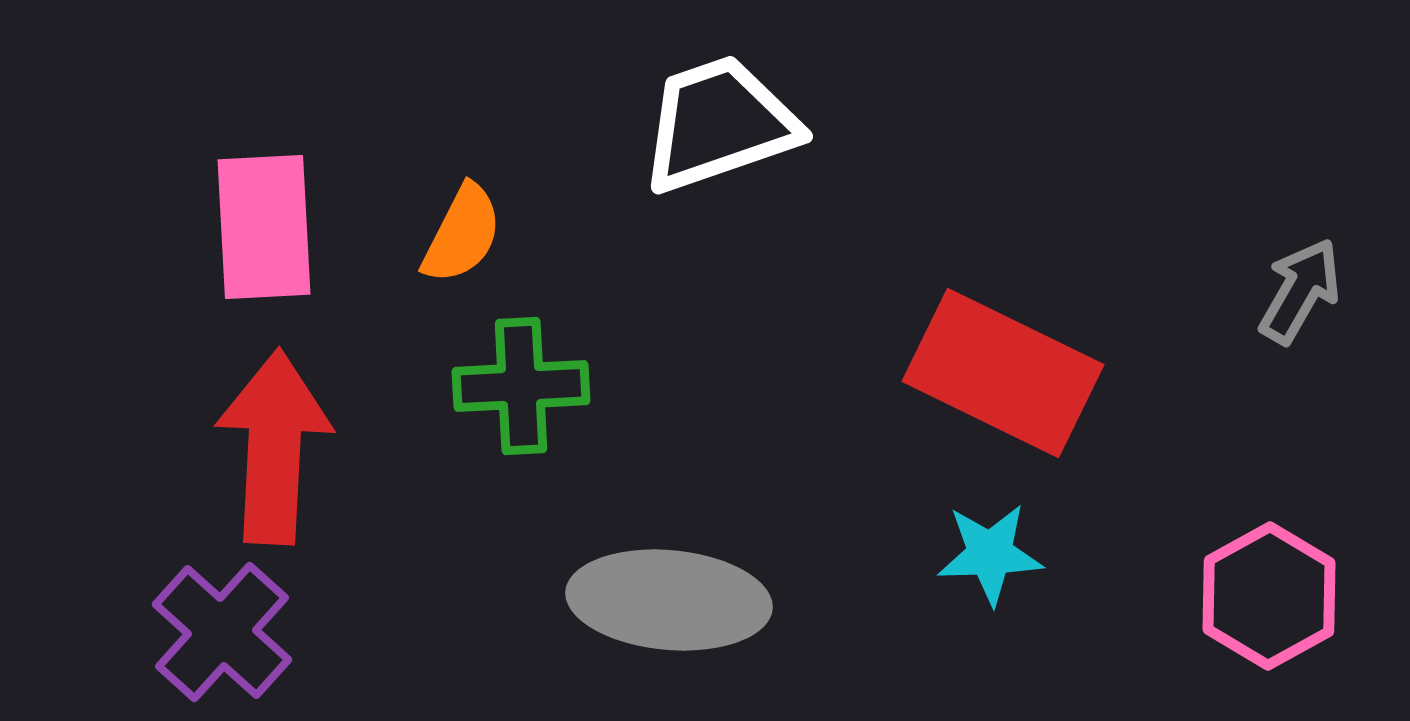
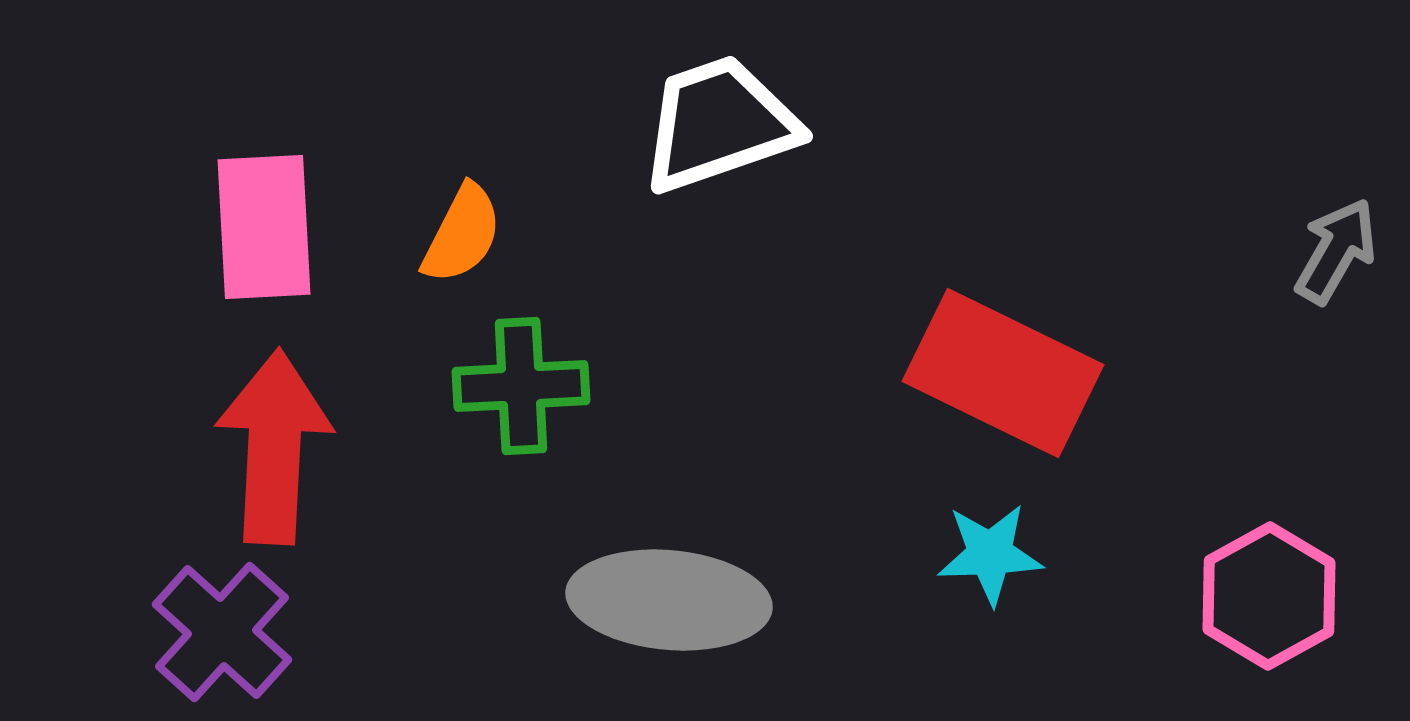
gray arrow: moved 36 px right, 40 px up
